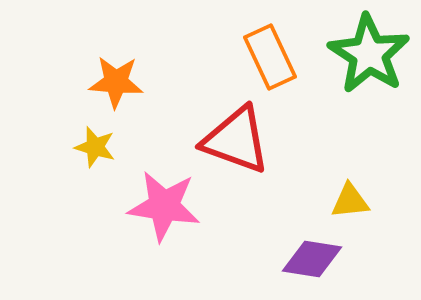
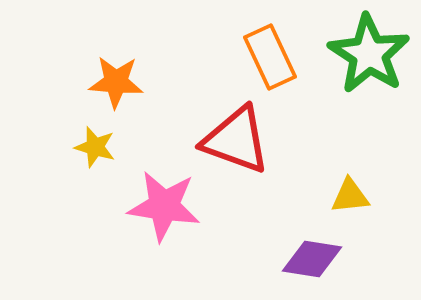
yellow triangle: moved 5 px up
